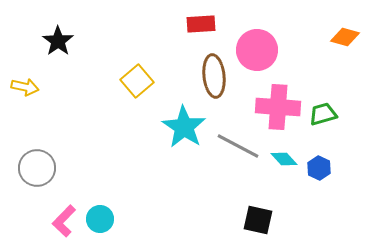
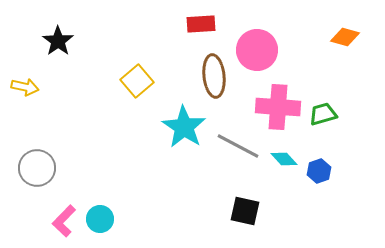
blue hexagon: moved 3 px down; rotated 15 degrees clockwise
black square: moved 13 px left, 9 px up
